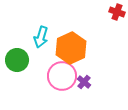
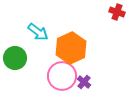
cyan arrow: moved 3 px left, 5 px up; rotated 70 degrees counterclockwise
green circle: moved 2 px left, 2 px up
